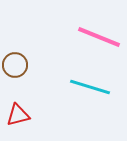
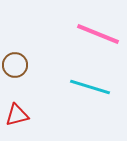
pink line: moved 1 px left, 3 px up
red triangle: moved 1 px left
